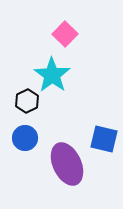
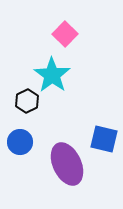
blue circle: moved 5 px left, 4 px down
